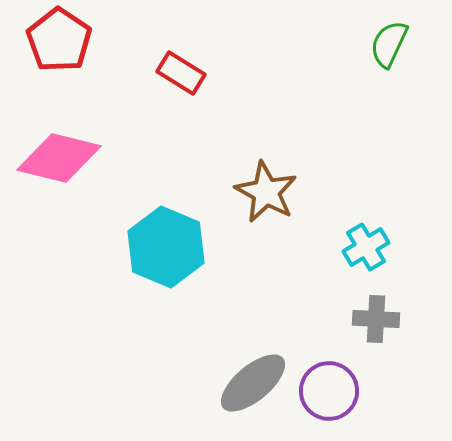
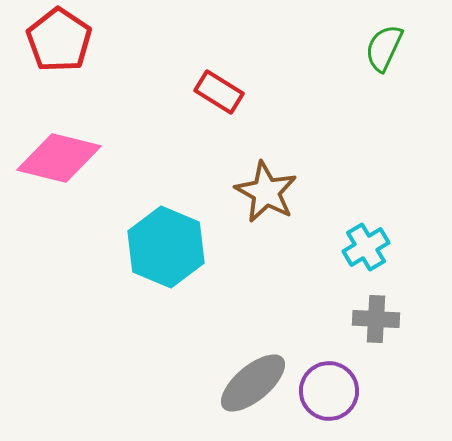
green semicircle: moved 5 px left, 4 px down
red rectangle: moved 38 px right, 19 px down
